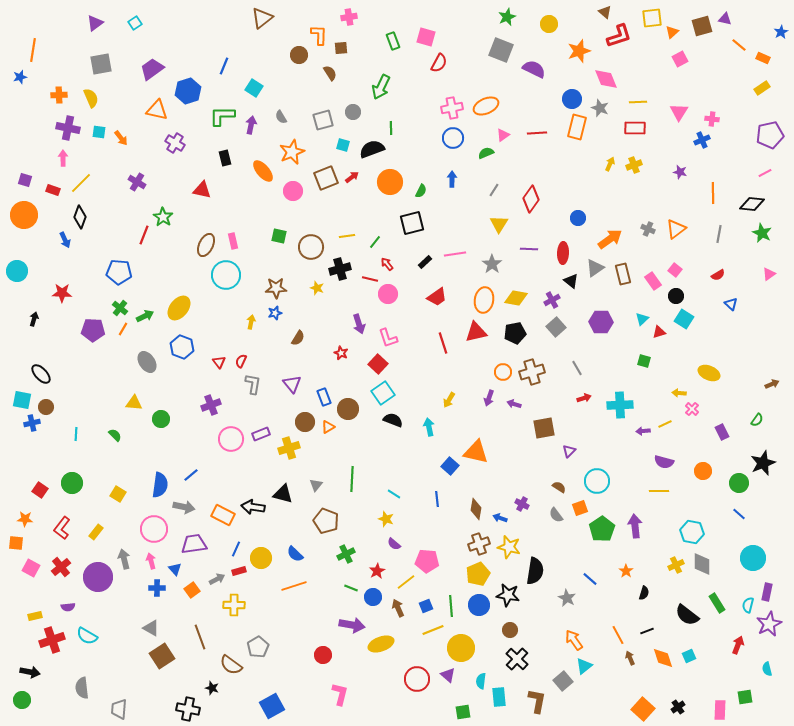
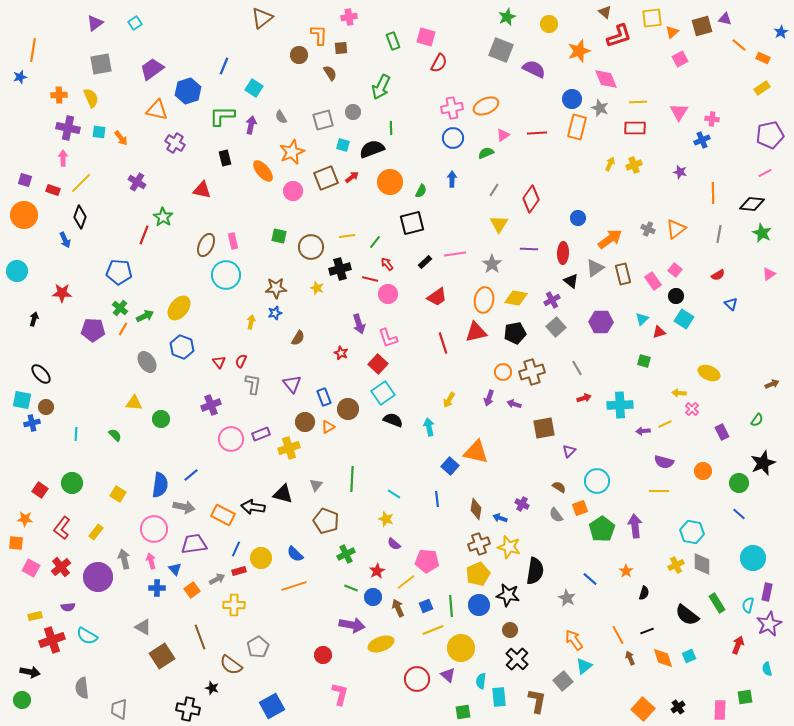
gray triangle at (151, 628): moved 8 px left, 1 px up
